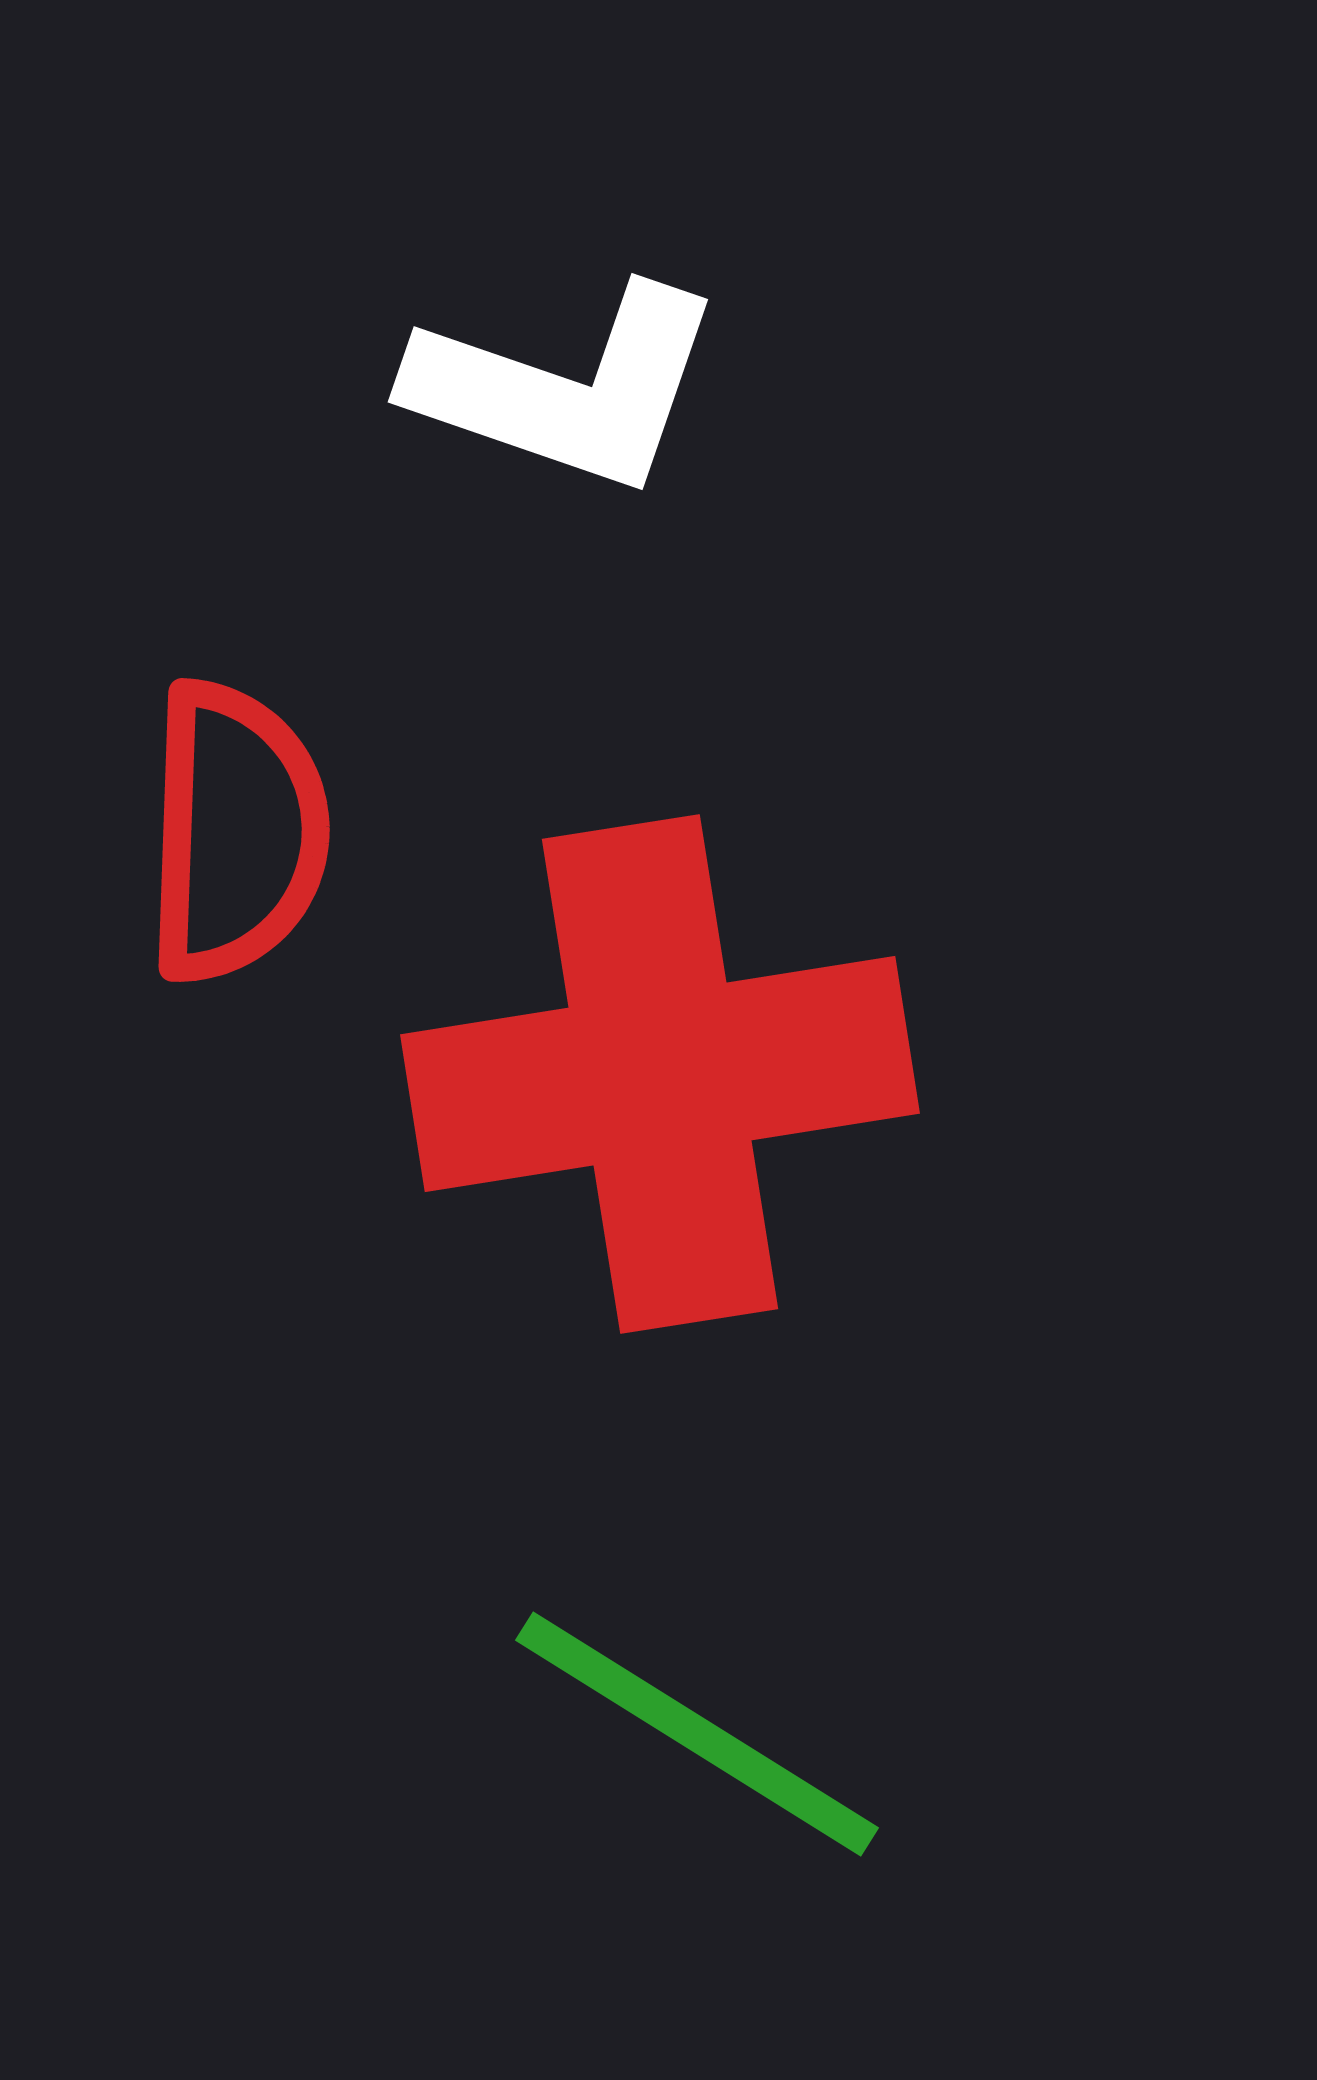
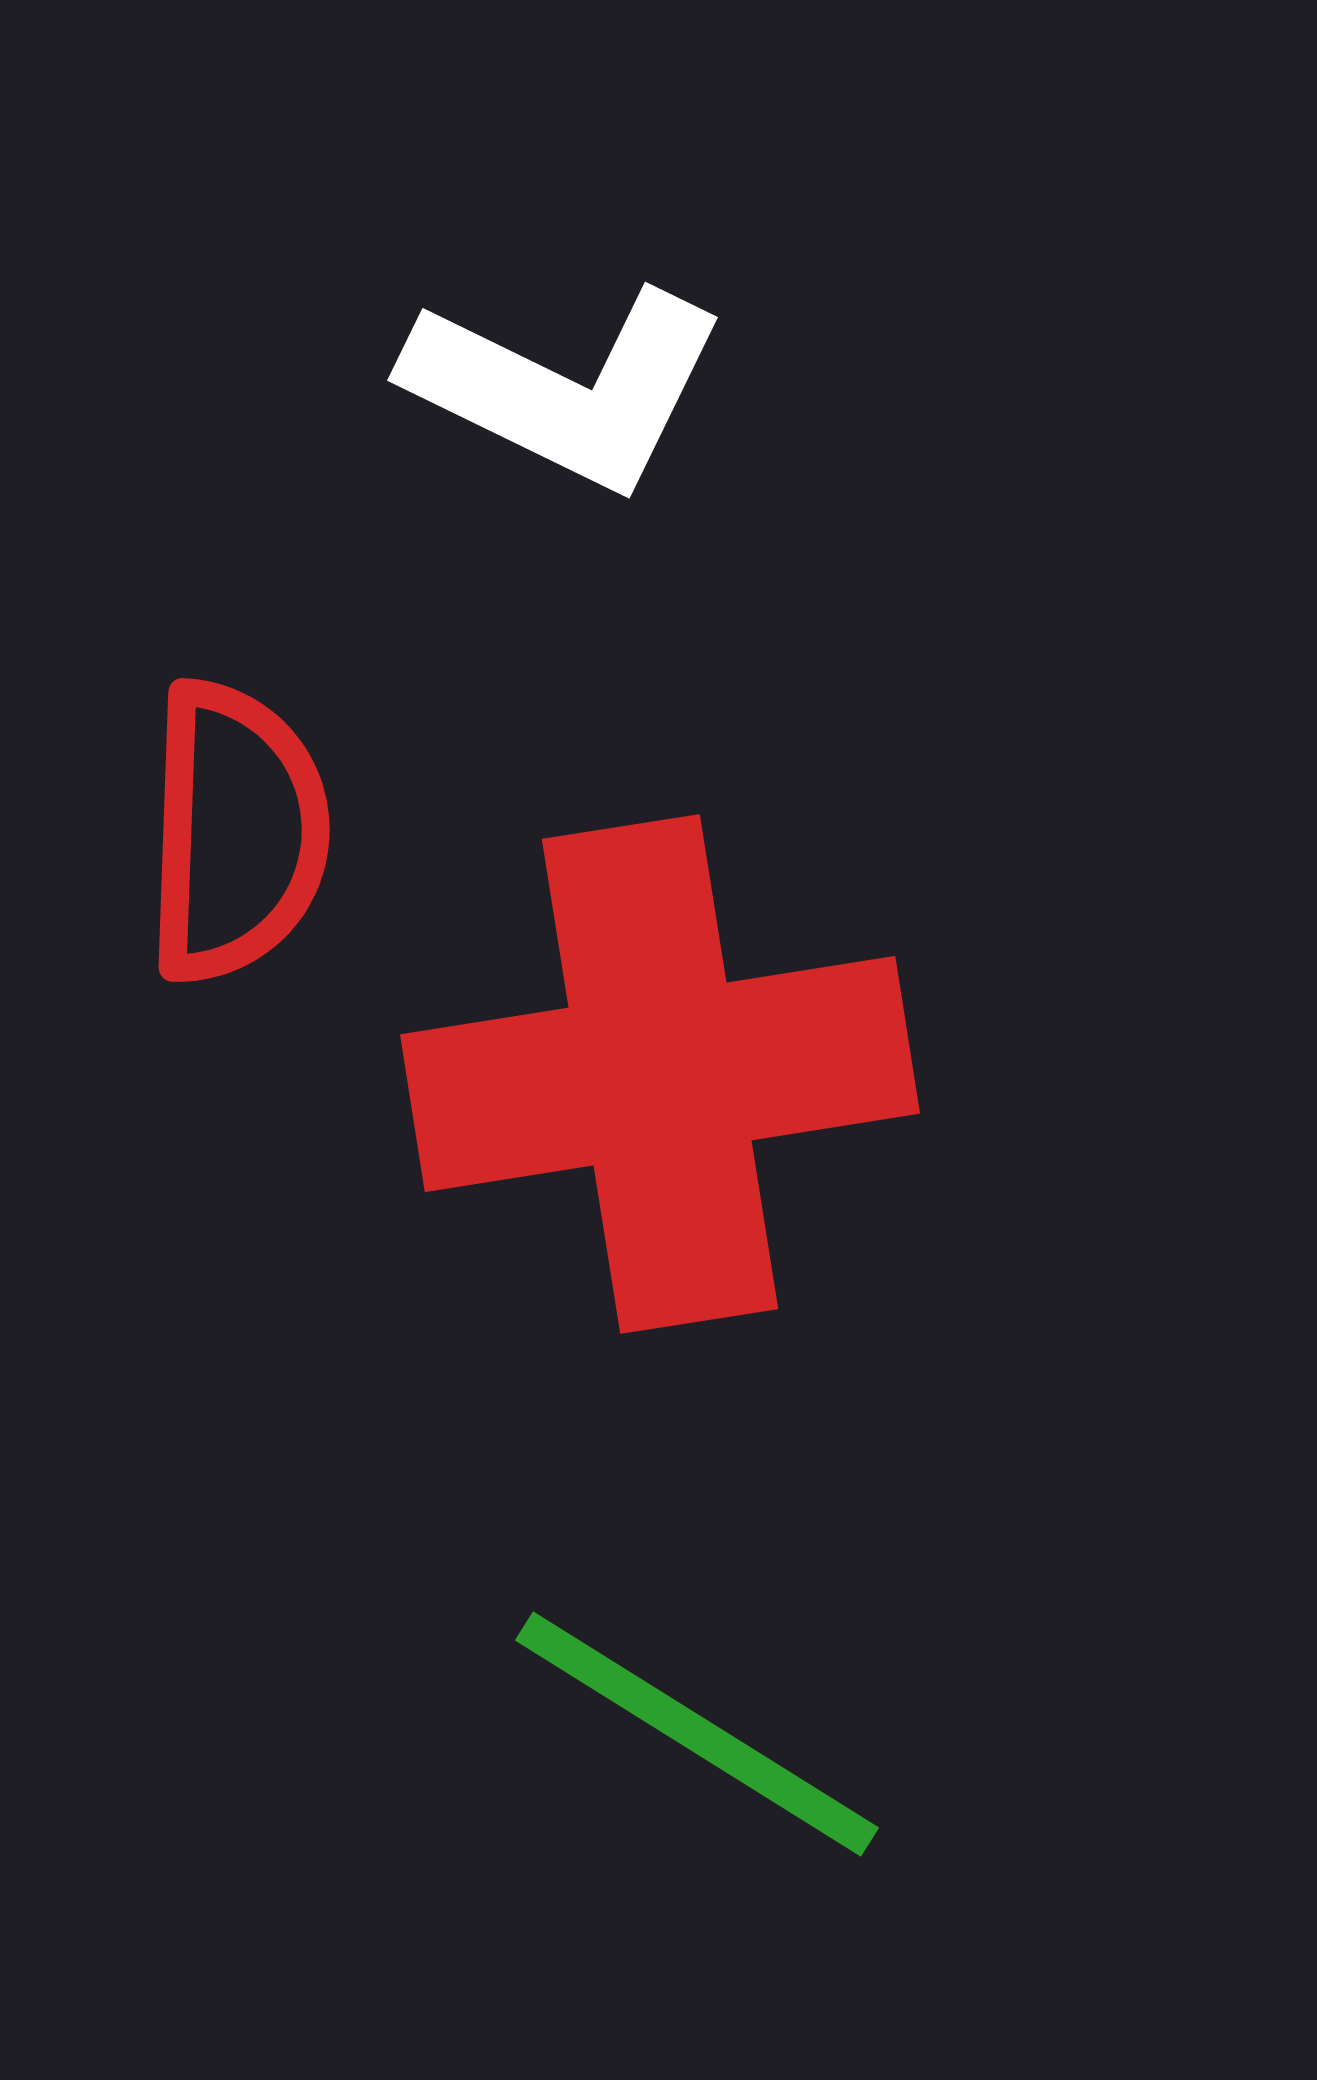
white L-shape: rotated 7 degrees clockwise
